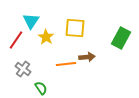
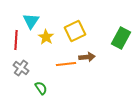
yellow square: moved 3 px down; rotated 30 degrees counterclockwise
red line: rotated 30 degrees counterclockwise
gray cross: moved 2 px left, 1 px up
